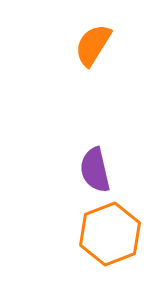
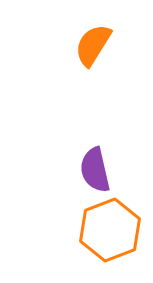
orange hexagon: moved 4 px up
